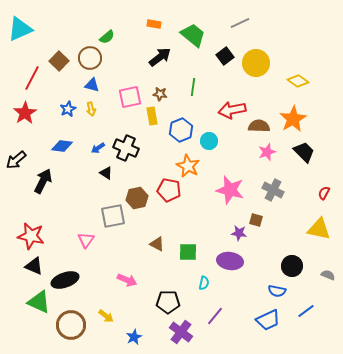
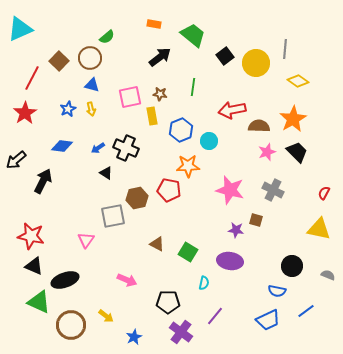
gray line at (240, 23): moved 45 px right, 26 px down; rotated 60 degrees counterclockwise
black trapezoid at (304, 152): moved 7 px left
orange star at (188, 166): rotated 30 degrees counterclockwise
purple star at (239, 233): moved 3 px left, 3 px up
green square at (188, 252): rotated 30 degrees clockwise
